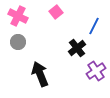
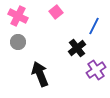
purple cross: moved 1 px up
